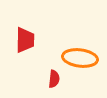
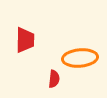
orange ellipse: rotated 12 degrees counterclockwise
